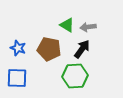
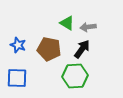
green triangle: moved 2 px up
blue star: moved 3 px up
